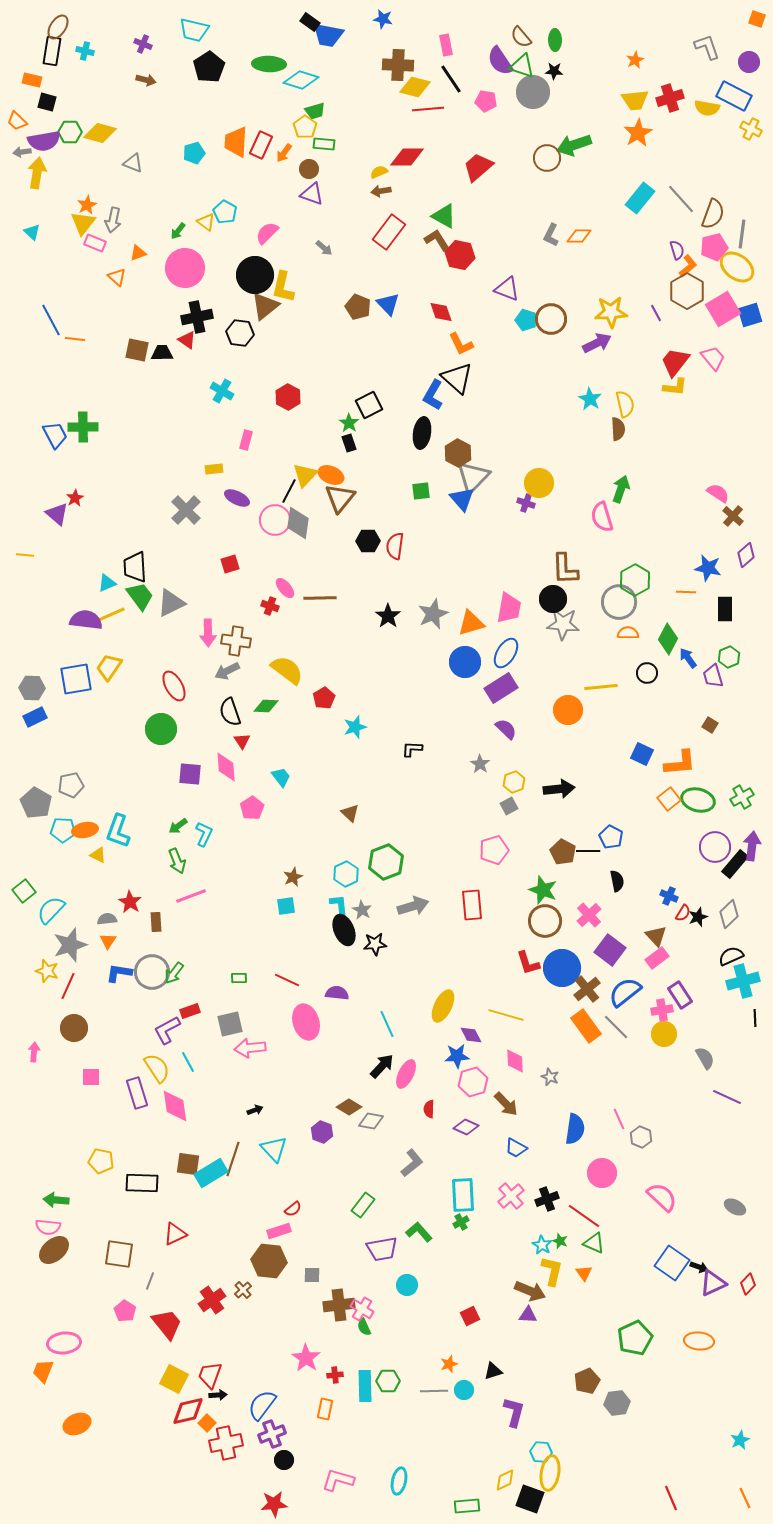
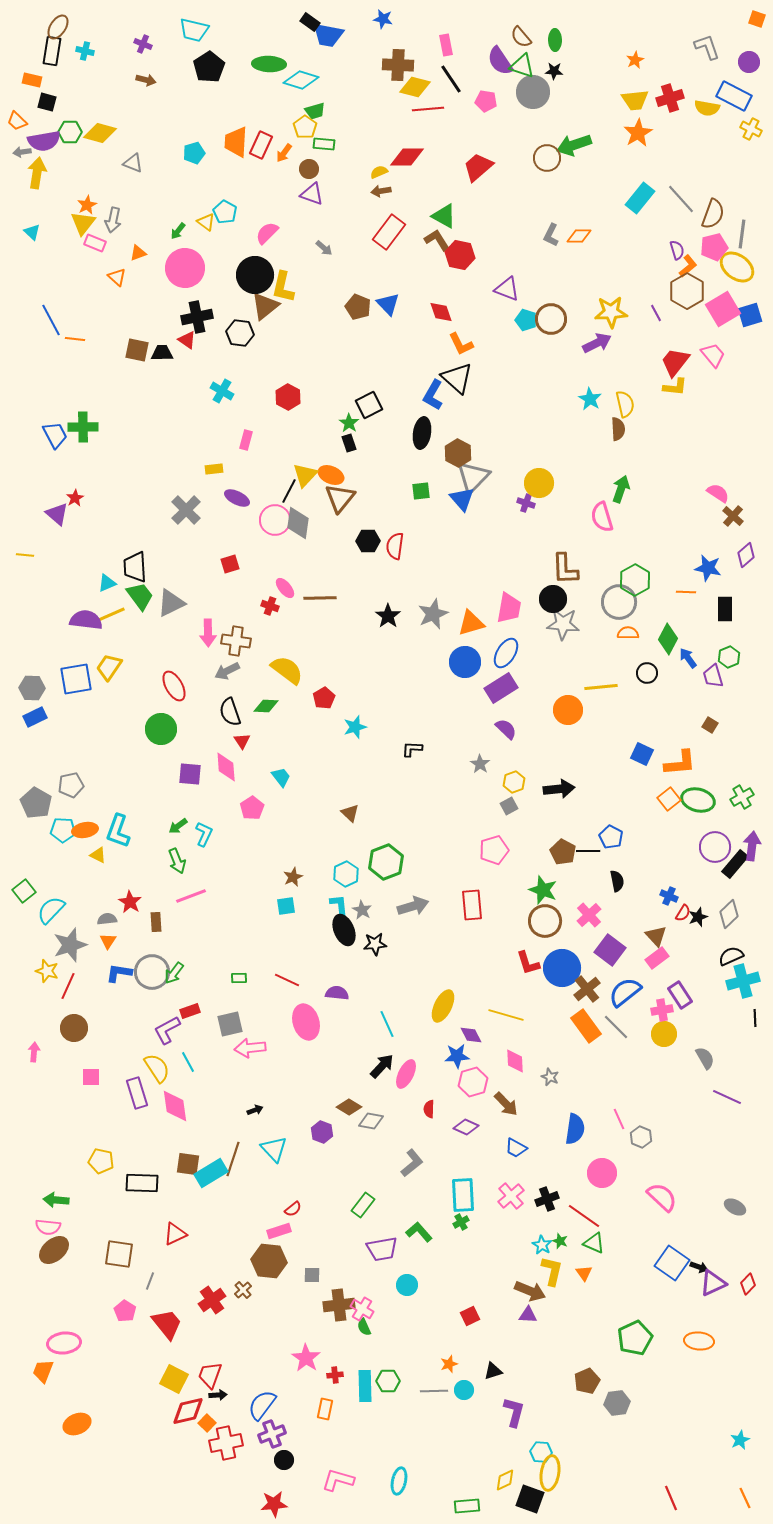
pink trapezoid at (713, 358): moved 3 px up
